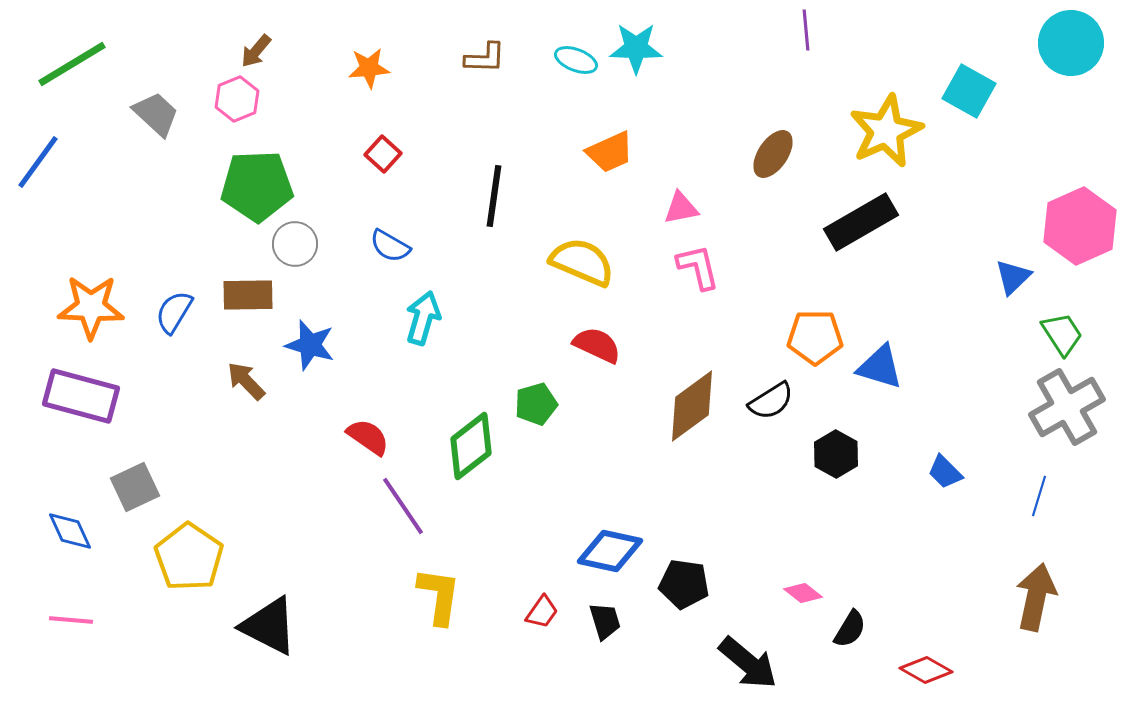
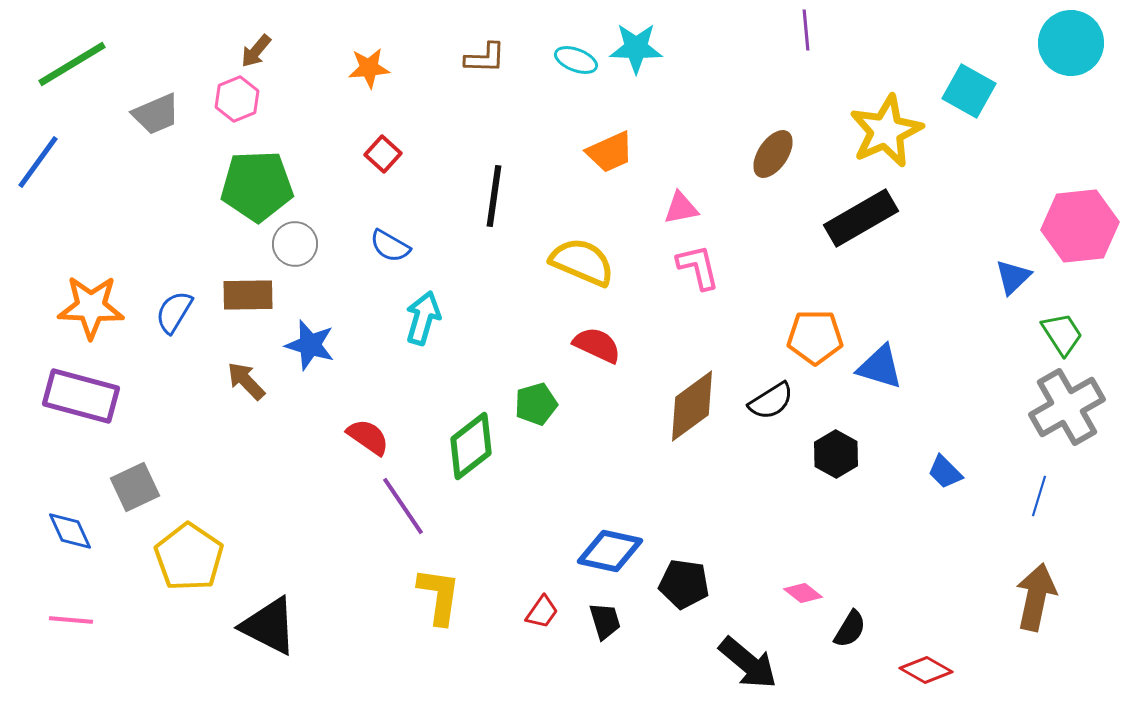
gray trapezoid at (156, 114): rotated 114 degrees clockwise
black rectangle at (861, 222): moved 4 px up
pink hexagon at (1080, 226): rotated 18 degrees clockwise
